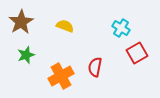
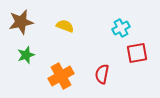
brown star: rotated 20 degrees clockwise
cyan cross: rotated 30 degrees clockwise
red square: rotated 20 degrees clockwise
red semicircle: moved 7 px right, 7 px down
